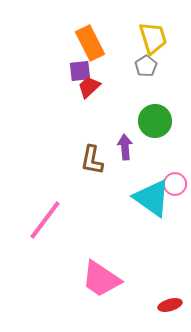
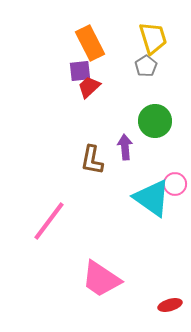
pink line: moved 4 px right, 1 px down
